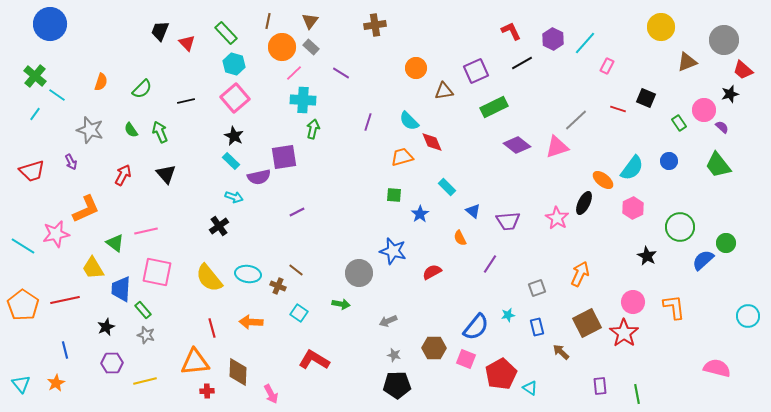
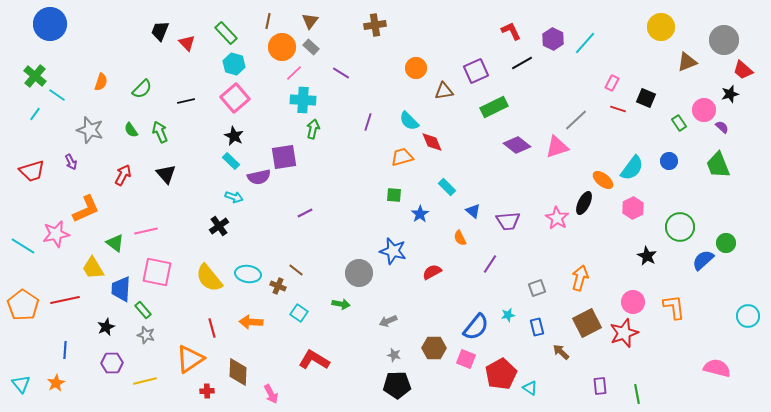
pink rectangle at (607, 66): moved 5 px right, 17 px down
green trapezoid at (718, 165): rotated 16 degrees clockwise
purple line at (297, 212): moved 8 px right, 1 px down
orange arrow at (580, 274): moved 4 px down; rotated 10 degrees counterclockwise
red star at (624, 333): rotated 16 degrees clockwise
blue line at (65, 350): rotated 18 degrees clockwise
orange triangle at (195, 362): moved 5 px left, 3 px up; rotated 28 degrees counterclockwise
